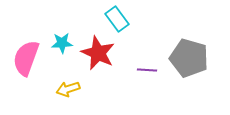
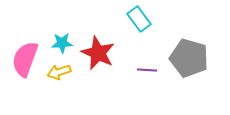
cyan rectangle: moved 22 px right
pink semicircle: moved 1 px left, 1 px down
yellow arrow: moved 9 px left, 17 px up
